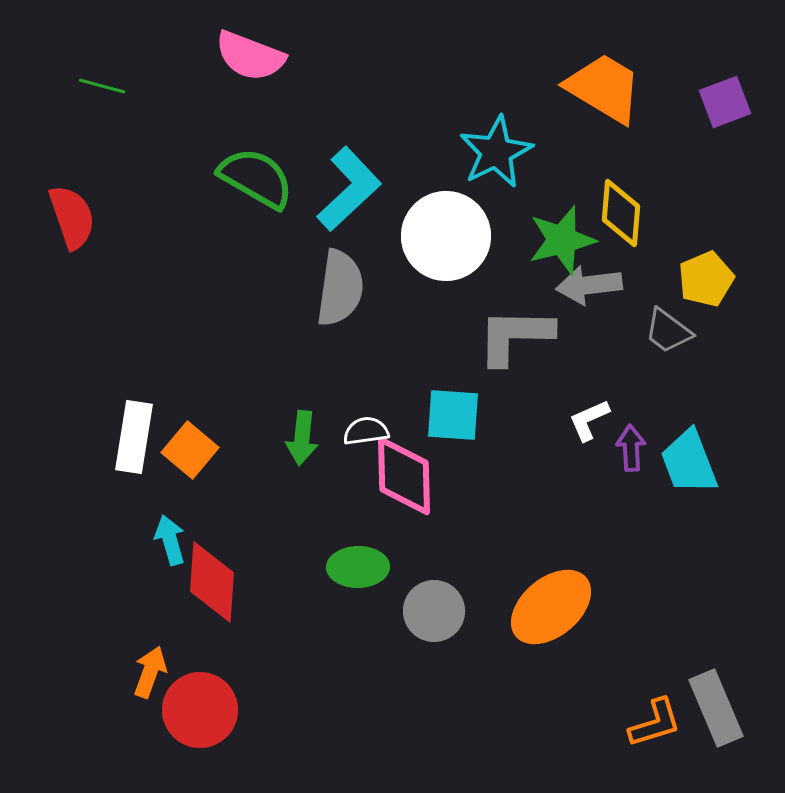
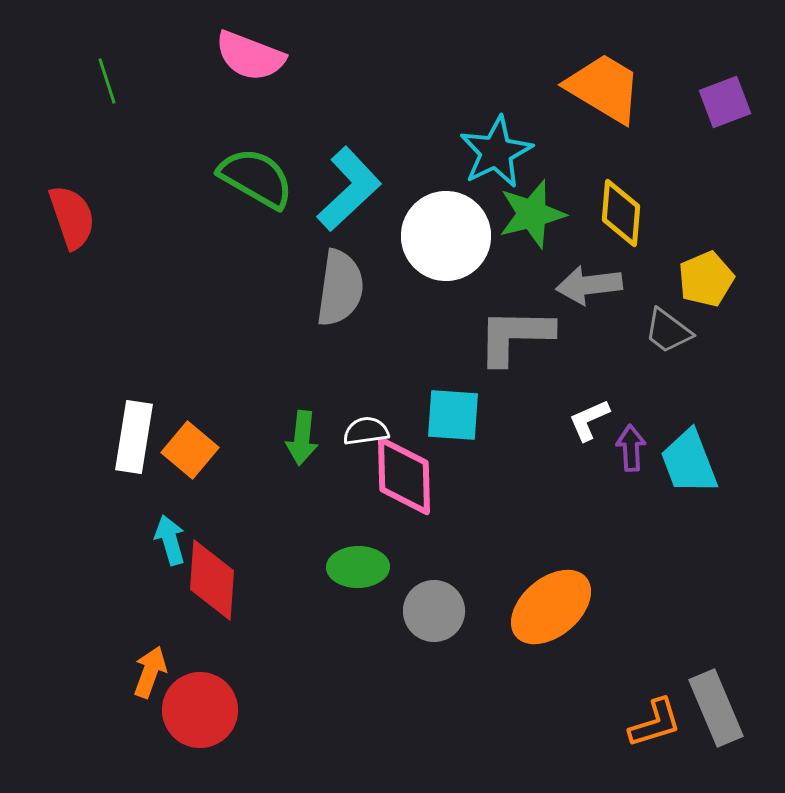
green line: moved 5 px right, 5 px up; rotated 57 degrees clockwise
green star: moved 30 px left, 26 px up
red diamond: moved 2 px up
